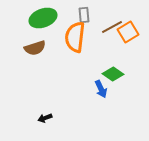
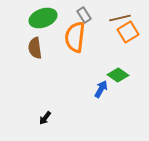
gray rectangle: rotated 28 degrees counterclockwise
brown line: moved 8 px right, 9 px up; rotated 15 degrees clockwise
brown semicircle: rotated 100 degrees clockwise
green diamond: moved 5 px right, 1 px down
blue arrow: rotated 126 degrees counterclockwise
black arrow: rotated 32 degrees counterclockwise
